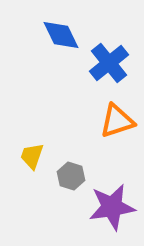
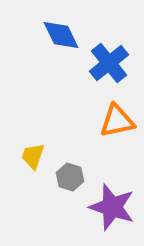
orange triangle: rotated 6 degrees clockwise
yellow trapezoid: moved 1 px right
gray hexagon: moved 1 px left, 1 px down
purple star: rotated 27 degrees clockwise
